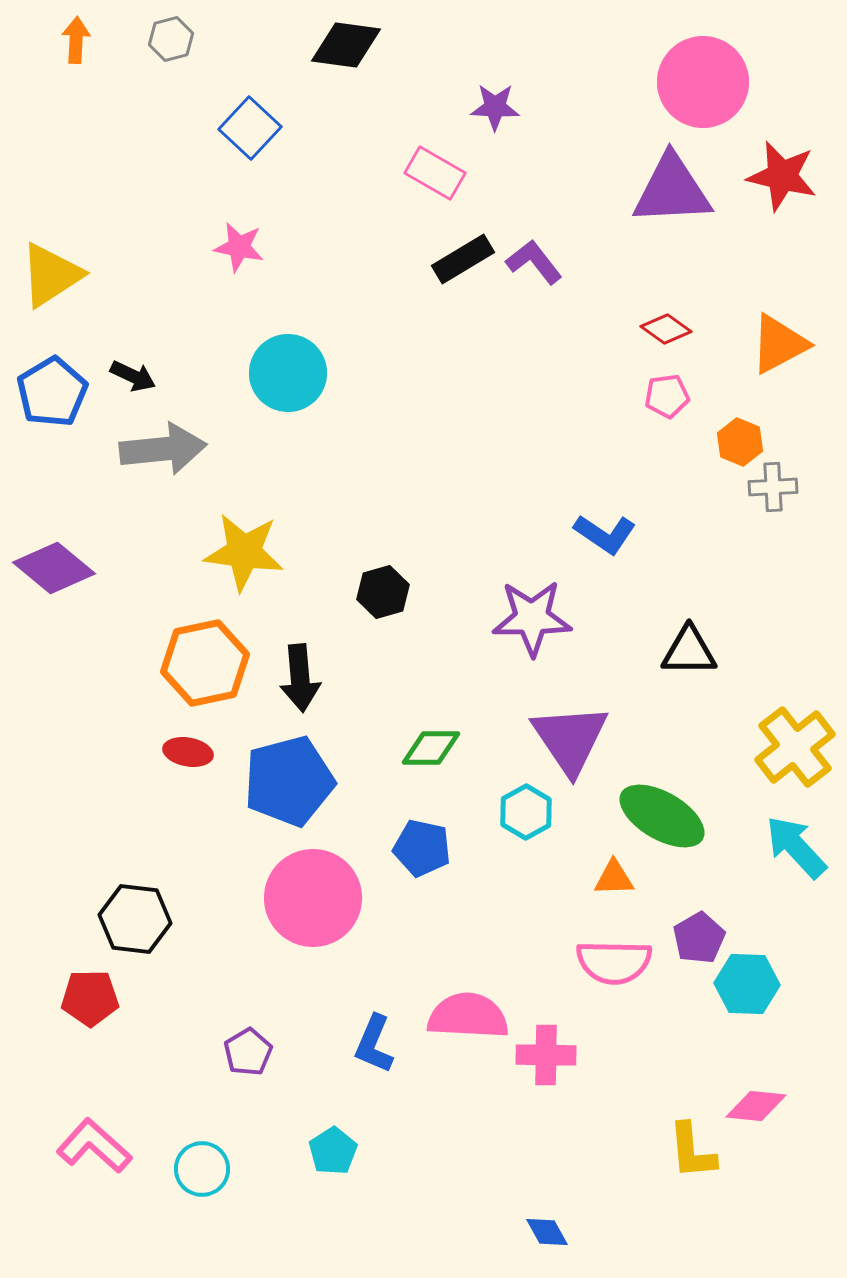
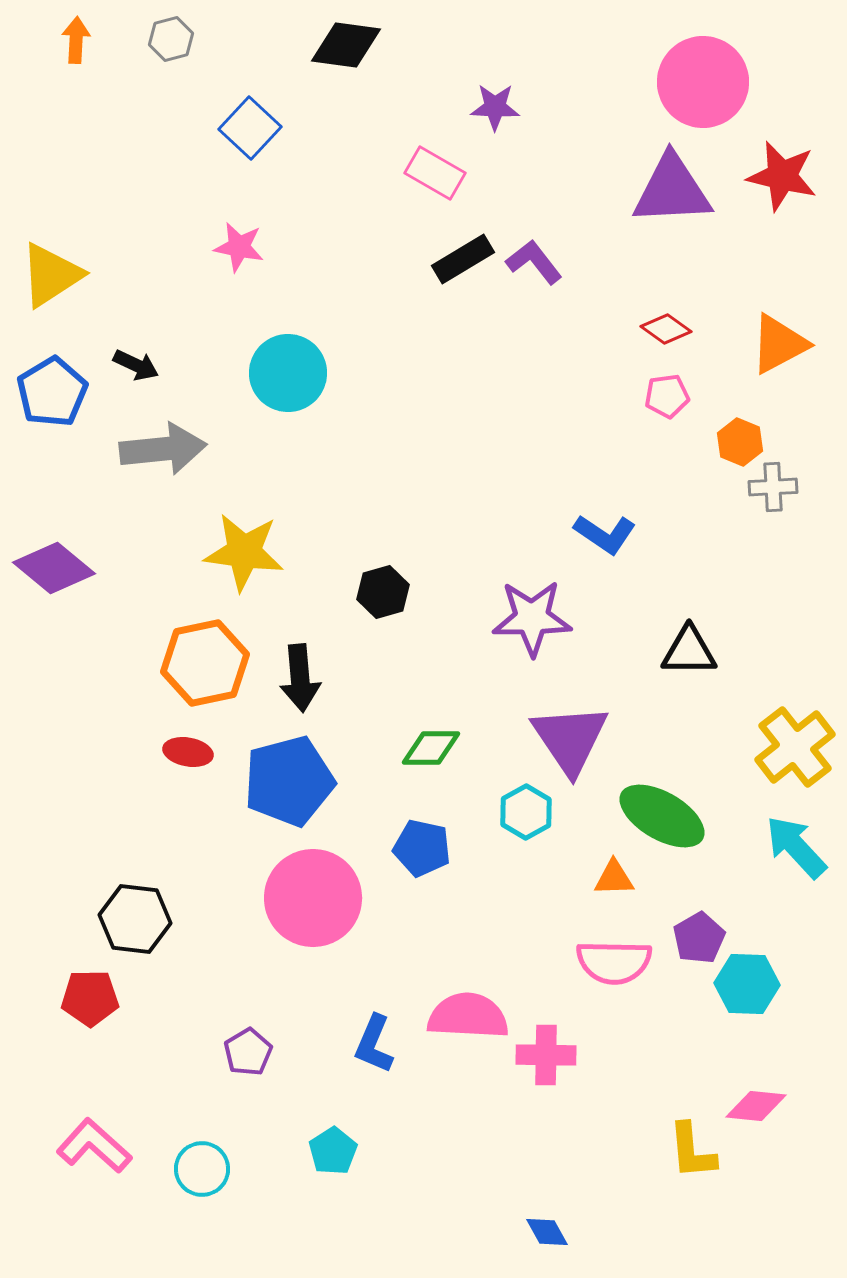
black arrow at (133, 376): moved 3 px right, 11 px up
